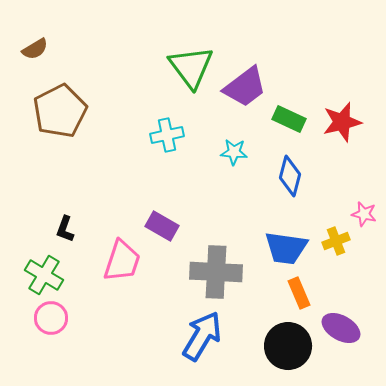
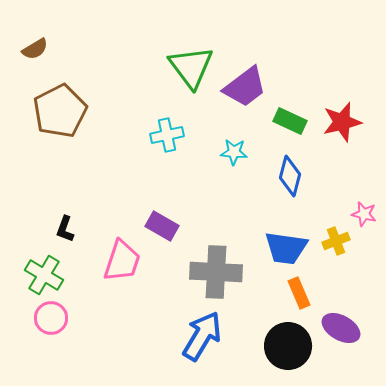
green rectangle: moved 1 px right, 2 px down
